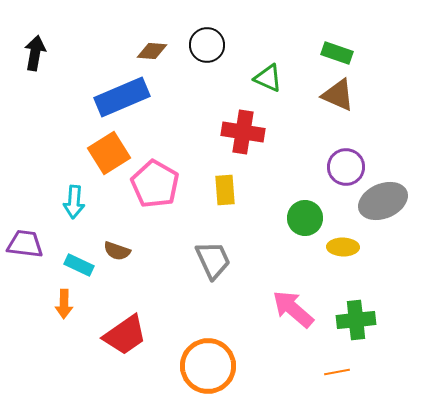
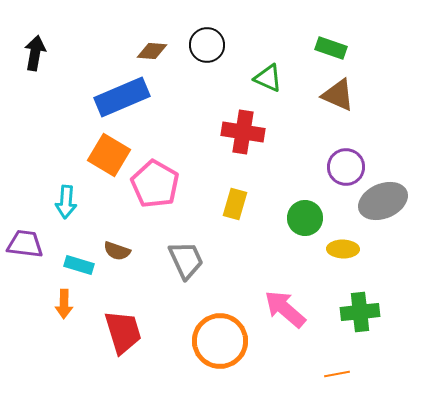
green rectangle: moved 6 px left, 5 px up
orange square: moved 2 px down; rotated 27 degrees counterclockwise
yellow rectangle: moved 10 px right, 14 px down; rotated 20 degrees clockwise
cyan arrow: moved 8 px left
yellow ellipse: moved 2 px down
gray trapezoid: moved 27 px left
cyan rectangle: rotated 8 degrees counterclockwise
pink arrow: moved 8 px left
green cross: moved 4 px right, 8 px up
red trapezoid: moved 2 px left, 3 px up; rotated 72 degrees counterclockwise
orange circle: moved 12 px right, 25 px up
orange line: moved 2 px down
